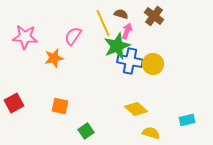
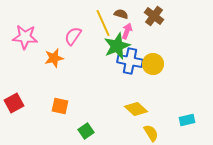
yellow semicircle: rotated 42 degrees clockwise
